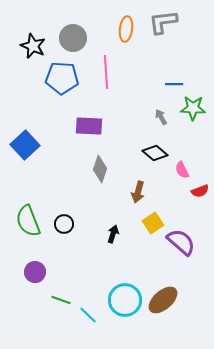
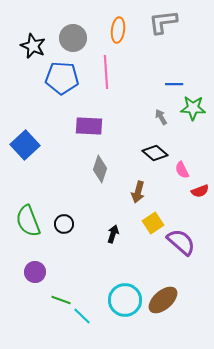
orange ellipse: moved 8 px left, 1 px down
cyan line: moved 6 px left, 1 px down
